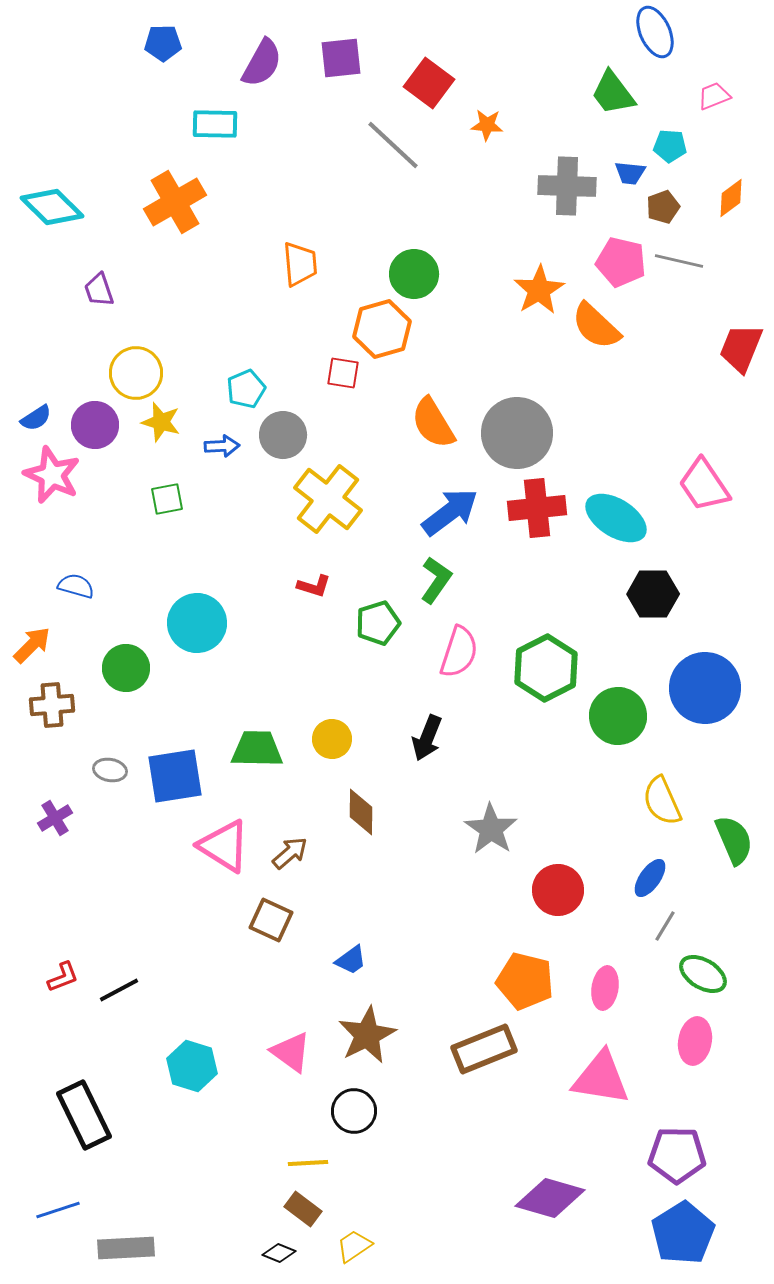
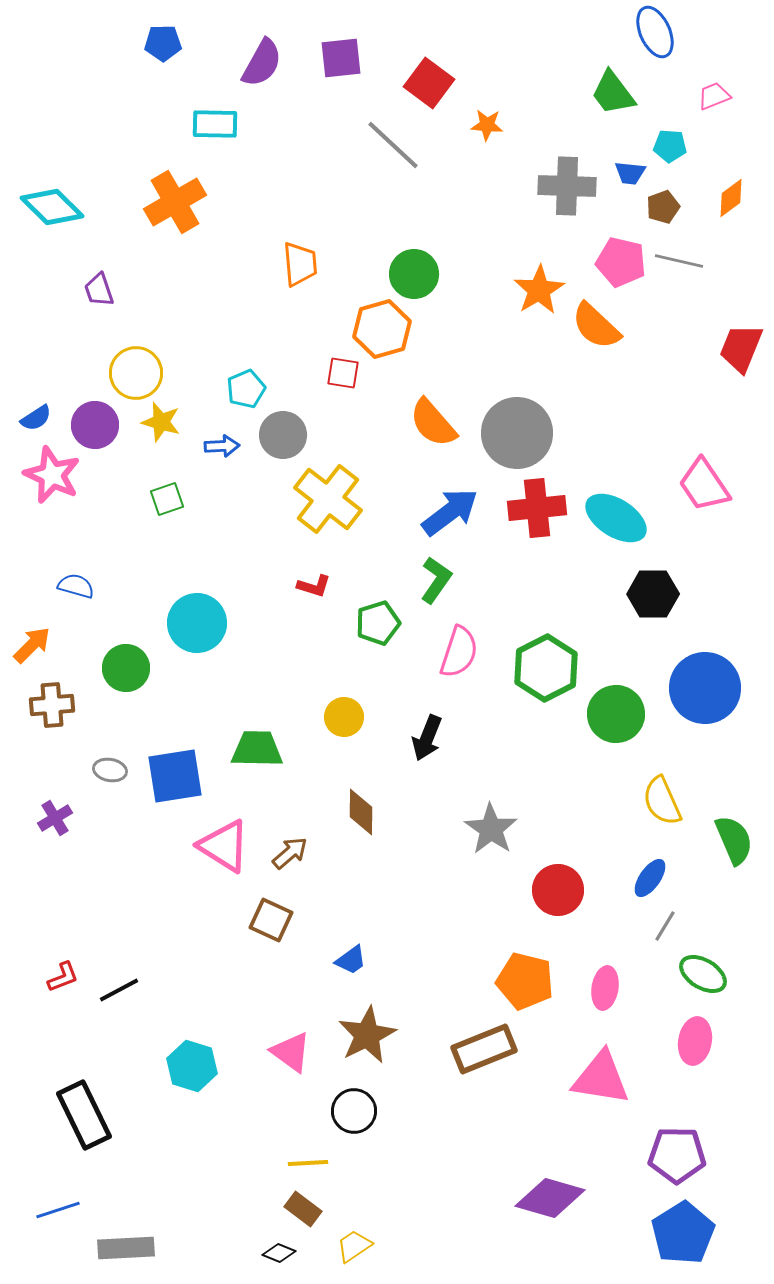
orange semicircle at (433, 423): rotated 10 degrees counterclockwise
green square at (167, 499): rotated 8 degrees counterclockwise
green circle at (618, 716): moved 2 px left, 2 px up
yellow circle at (332, 739): moved 12 px right, 22 px up
